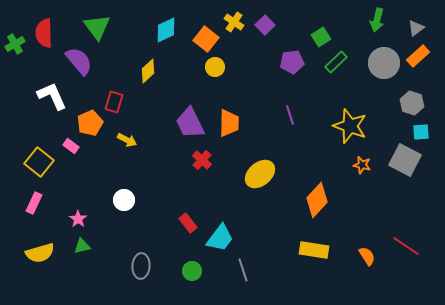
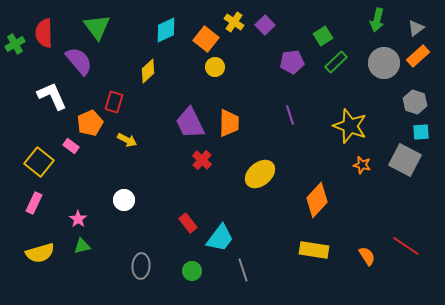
green square at (321, 37): moved 2 px right, 1 px up
gray hexagon at (412, 103): moved 3 px right, 1 px up
